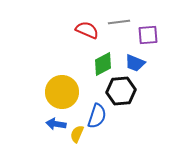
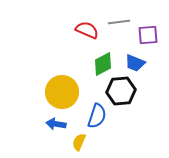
yellow semicircle: moved 2 px right, 8 px down
